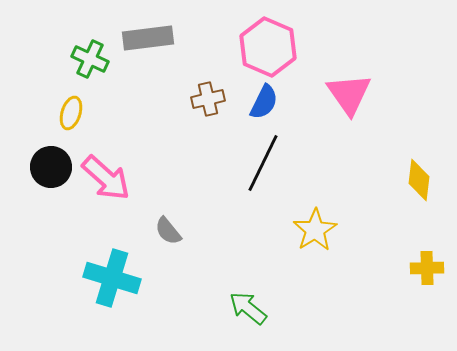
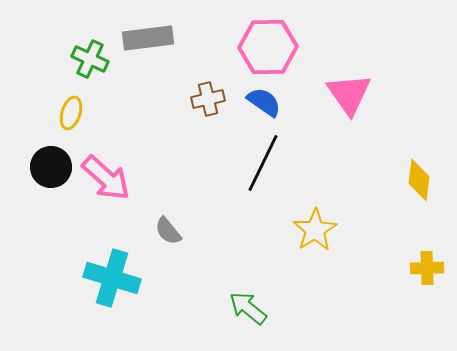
pink hexagon: rotated 24 degrees counterclockwise
blue semicircle: rotated 81 degrees counterclockwise
